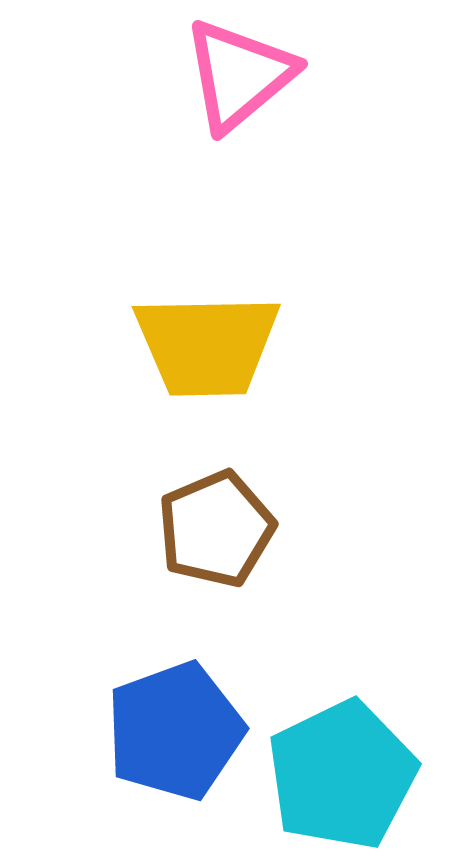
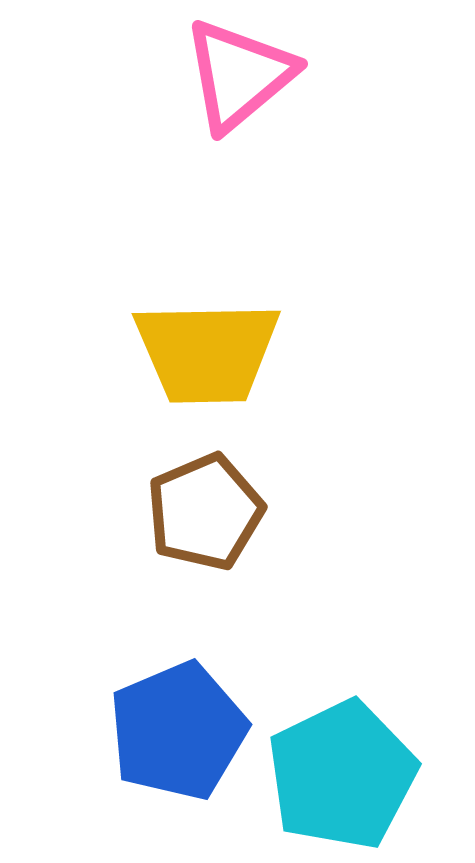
yellow trapezoid: moved 7 px down
brown pentagon: moved 11 px left, 17 px up
blue pentagon: moved 3 px right; rotated 3 degrees counterclockwise
